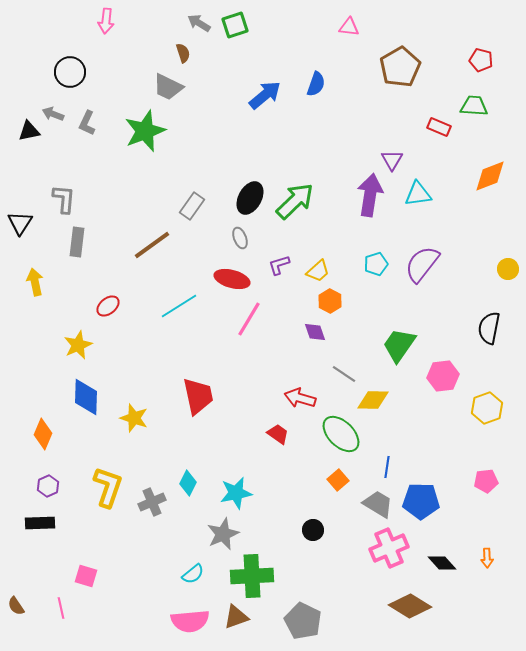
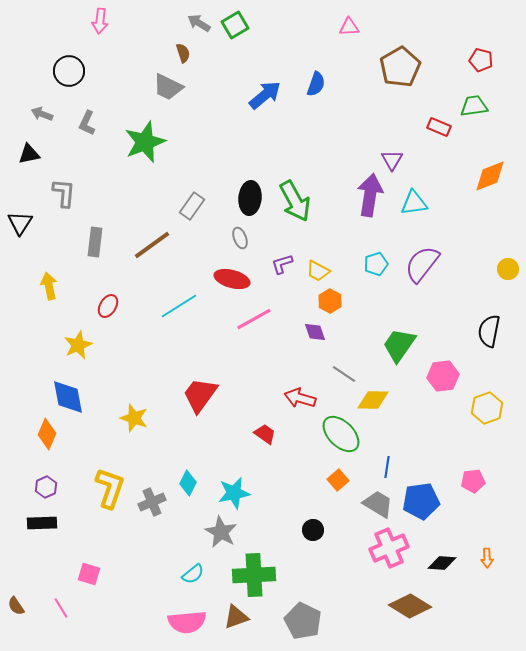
pink arrow at (106, 21): moved 6 px left
green square at (235, 25): rotated 12 degrees counterclockwise
pink triangle at (349, 27): rotated 10 degrees counterclockwise
black circle at (70, 72): moved 1 px left, 1 px up
green trapezoid at (474, 106): rotated 12 degrees counterclockwise
gray arrow at (53, 114): moved 11 px left
black triangle at (29, 131): moved 23 px down
green star at (145, 131): moved 11 px down
cyan triangle at (418, 194): moved 4 px left, 9 px down
black ellipse at (250, 198): rotated 24 degrees counterclockwise
gray L-shape at (64, 199): moved 6 px up
green arrow at (295, 201): rotated 105 degrees clockwise
gray rectangle at (77, 242): moved 18 px right
purple L-shape at (279, 265): moved 3 px right, 1 px up
yellow trapezoid at (318, 271): rotated 70 degrees clockwise
yellow arrow at (35, 282): moved 14 px right, 4 px down
red ellipse at (108, 306): rotated 20 degrees counterclockwise
pink line at (249, 319): moved 5 px right; rotated 30 degrees clockwise
black semicircle at (489, 328): moved 3 px down
red trapezoid at (198, 396): moved 2 px right, 1 px up; rotated 132 degrees counterclockwise
blue diamond at (86, 397): moved 18 px left; rotated 12 degrees counterclockwise
orange diamond at (43, 434): moved 4 px right
red trapezoid at (278, 434): moved 13 px left
pink pentagon at (486, 481): moved 13 px left
purple hexagon at (48, 486): moved 2 px left, 1 px down
yellow L-shape at (108, 487): moved 2 px right, 1 px down
cyan star at (236, 493): moved 2 px left
blue pentagon at (421, 501): rotated 9 degrees counterclockwise
black rectangle at (40, 523): moved 2 px right
gray star at (223, 534): moved 2 px left, 2 px up; rotated 20 degrees counterclockwise
black diamond at (442, 563): rotated 44 degrees counterclockwise
pink square at (86, 576): moved 3 px right, 2 px up
green cross at (252, 576): moved 2 px right, 1 px up
pink line at (61, 608): rotated 20 degrees counterclockwise
pink semicircle at (190, 621): moved 3 px left, 1 px down
